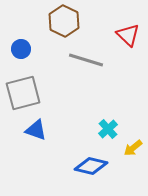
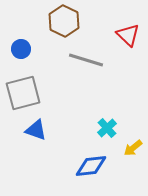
cyan cross: moved 1 px left, 1 px up
blue diamond: rotated 20 degrees counterclockwise
